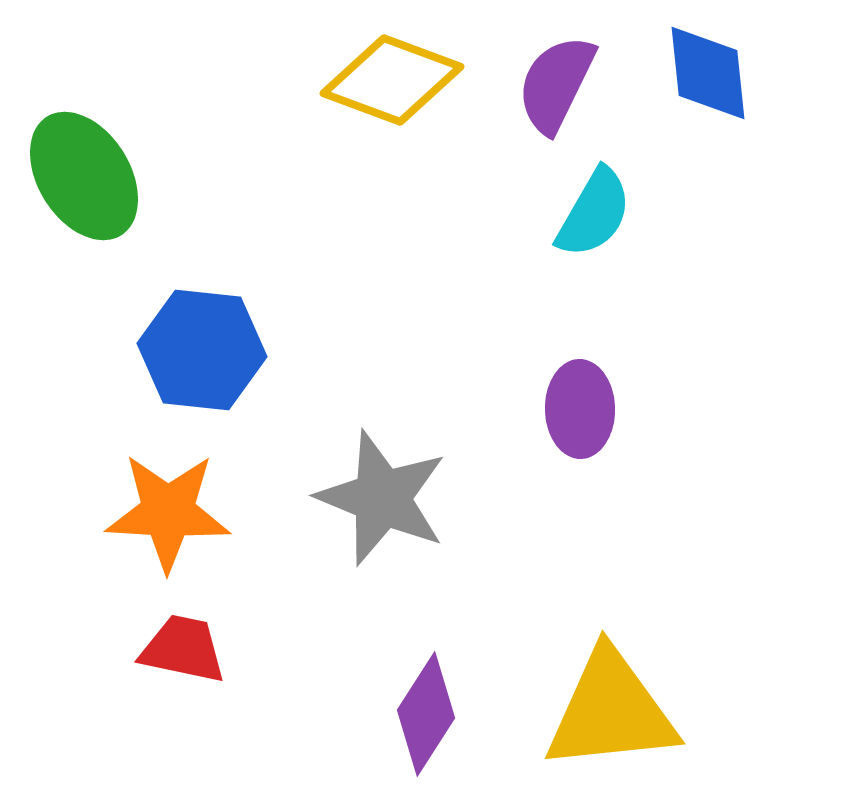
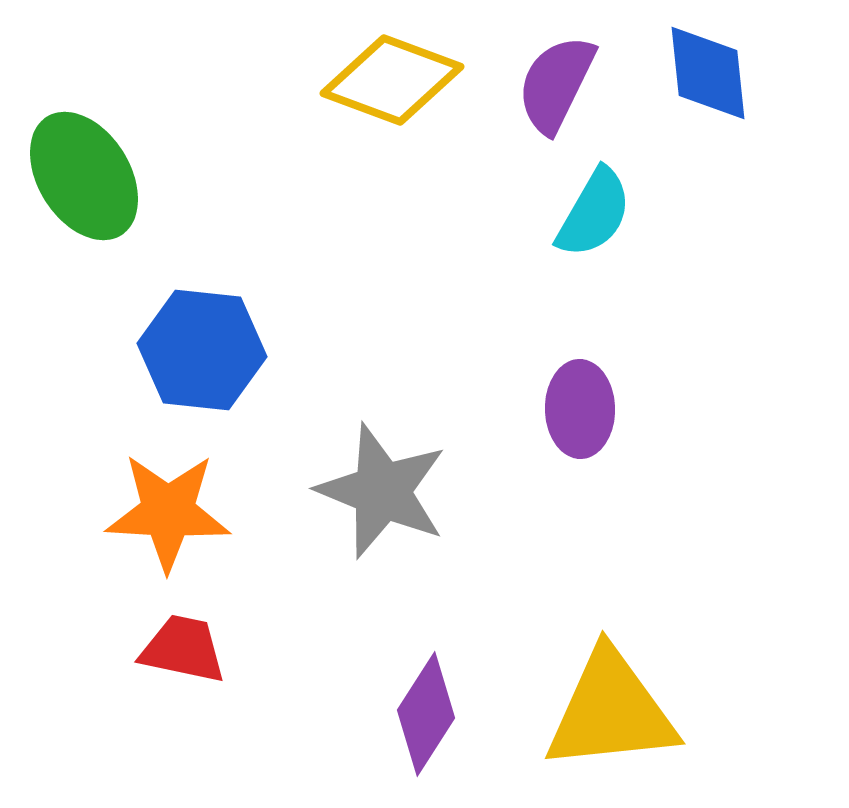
gray star: moved 7 px up
